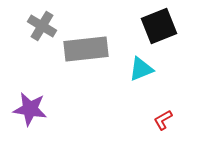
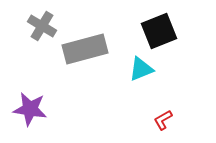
black square: moved 5 px down
gray rectangle: moved 1 px left; rotated 9 degrees counterclockwise
